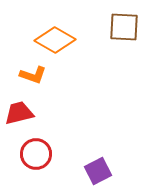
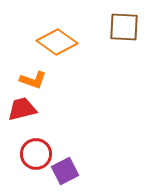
orange diamond: moved 2 px right, 2 px down; rotated 6 degrees clockwise
orange L-shape: moved 5 px down
red trapezoid: moved 3 px right, 4 px up
purple square: moved 33 px left
